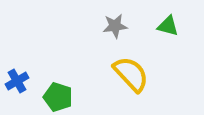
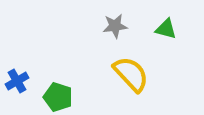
green triangle: moved 2 px left, 3 px down
